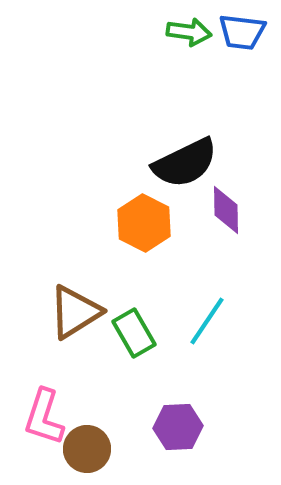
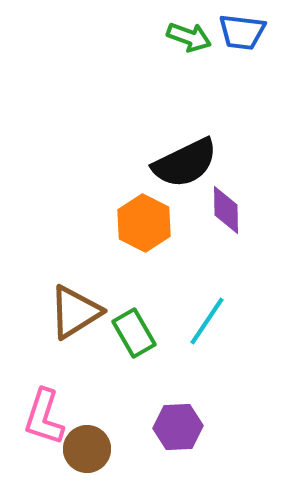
green arrow: moved 5 px down; rotated 12 degrees clockwise
